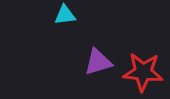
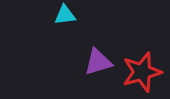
red star: moved 1 px left; rotated 21 degrees counterclockwise
